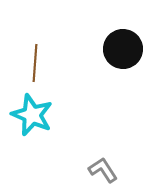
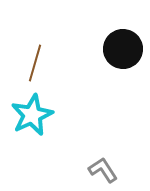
brown line: rotated 12 degrees clockwise
cyan star: rotated 24 degrees clockwise
